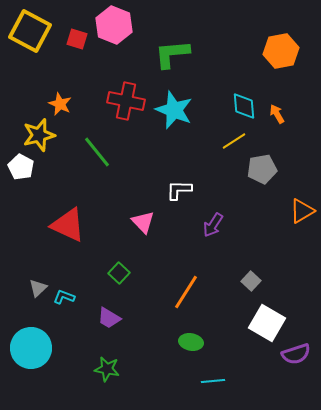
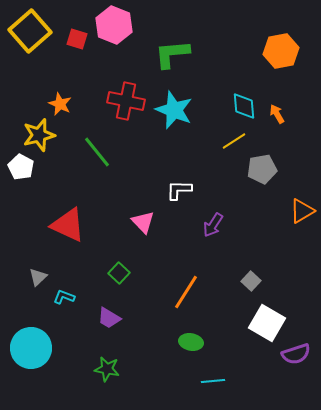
yellow square: rotated 21 degrees clockwise
gray triangle: moved 11 px up
